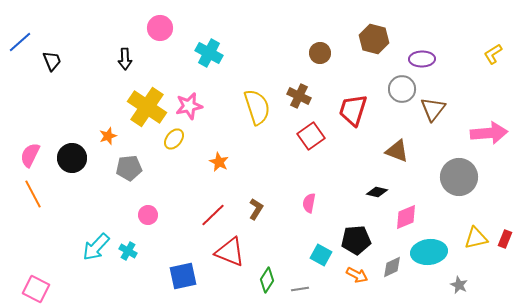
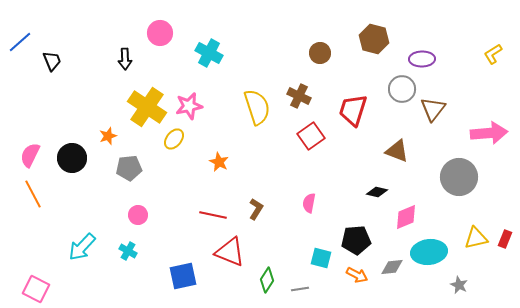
pink circle at (160, 28): moved 5 px down
pink circle at (148, 215): moved 10 px left
red line at (213, 215): rotated 56 degrees clockwise
cyan arrow at (96, 247): moved 14 px left
cyan square at (321, 255): moved 3 px down; rotated 15 degrees counterclockwise
gray diamond at (392, 267): rotated 20 degrees clockwise
